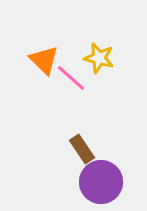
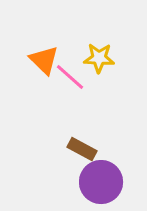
yellow star: rotated 12 degrees counterclockwise
pink line: moved 1 px left, 1 px up
brown rectangle: rotated 28 degrees counterclockwise
